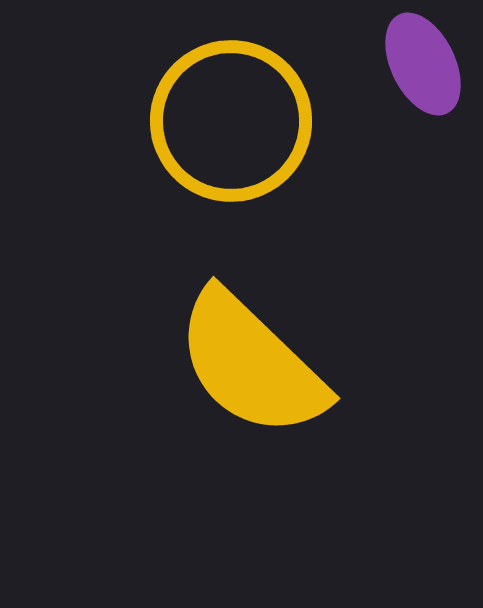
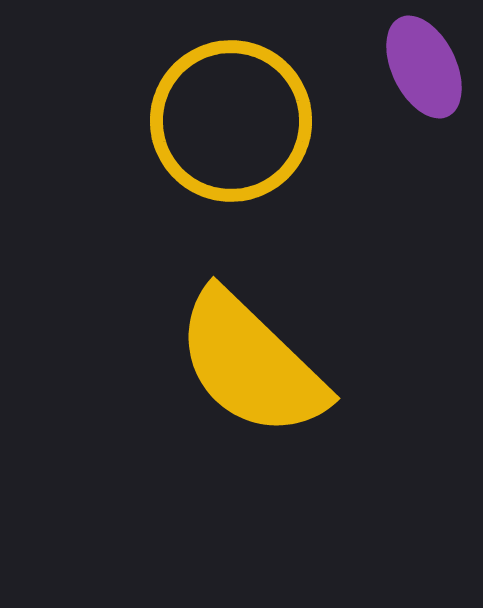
purple ellipse: moved 1 px right, 3 px down
